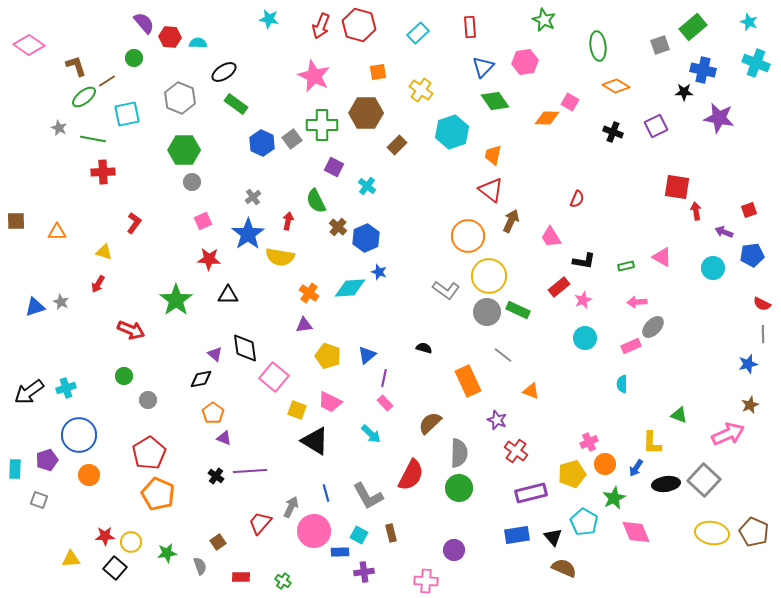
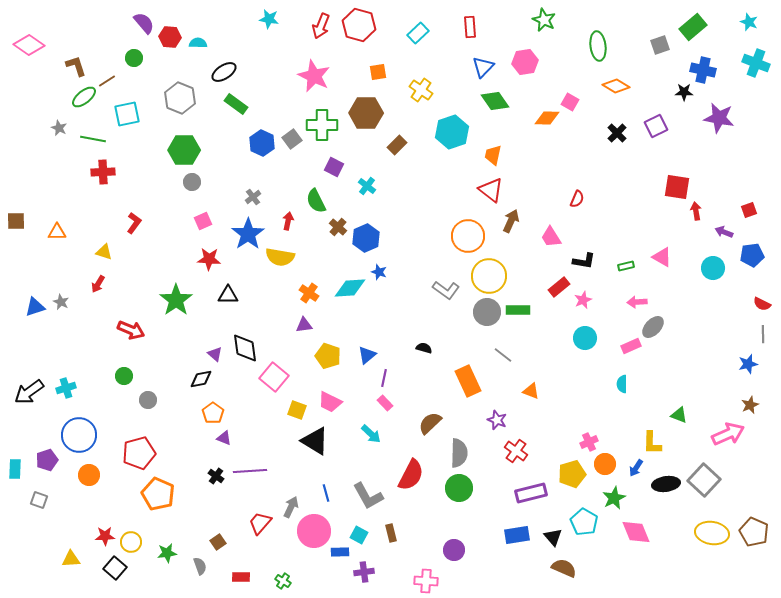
black cross at (613, 132): moved 4 px right, 1 px down; rotated 24 degrees clockwise
green rectangle at (518, 310): rotated 25 degrees counterclockwise
red pentagon at (149, 453): moved 10 px left; rotated 16 degrees clockwise
